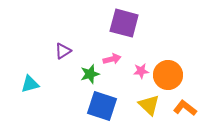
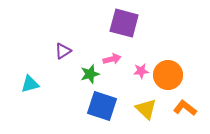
yellow triangle: moved 3 px left, 4 px down
